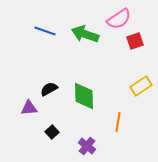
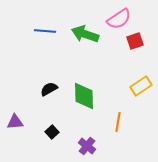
blue line: rotated 15 degrees counterclockwise
purple triangle: moved 14 px left, 14 px down
